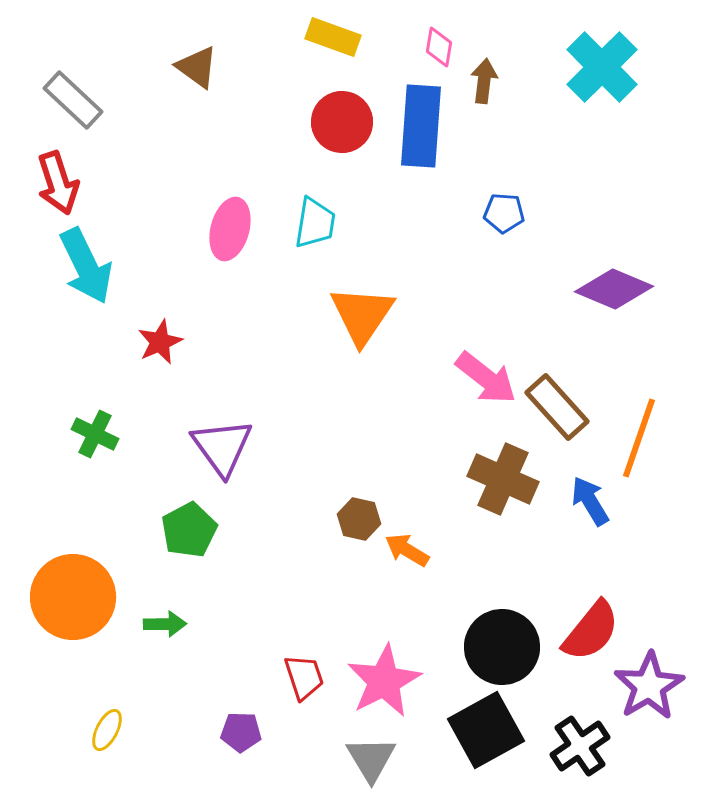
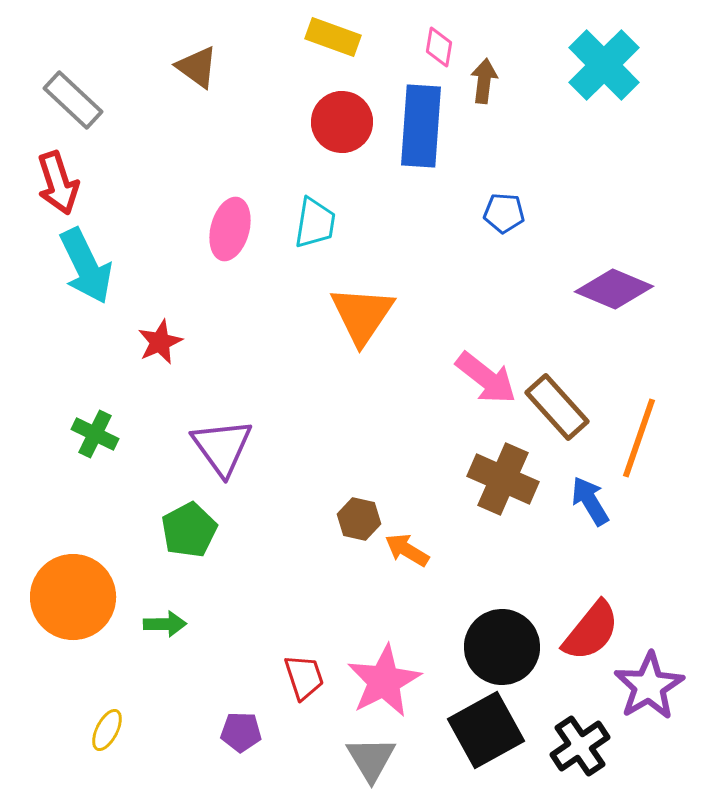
cyan cross: moved 2 px right, 2 px up
